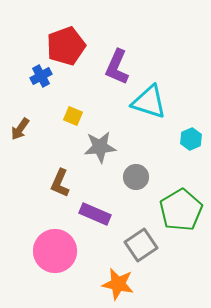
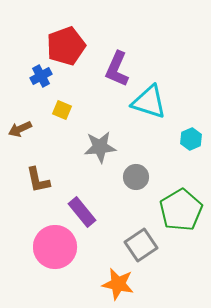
purple L-shape: moved 2 px down
yellow square: moved 11 px left, 6 px up
brown arrow: rotated 30 degrees clockwise
brown L-shape: moved 22 px left, 3 px up; rotated 36 degrees counterclockwise
purple rectangle: moved 13 px left, 2 px up; rotated 28 degrees clockwise
pink circle: moved 4 px up
